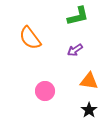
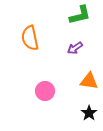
green L-shape: moved 2 px right, 1 px up
orange semicircle: rotated 25 degrees clockwise
purple arrow: moved 2 px up
black star: moved 3 px down
